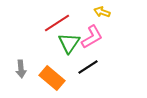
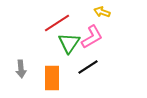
orange rectangle: rotated 50 degrees clockwise
